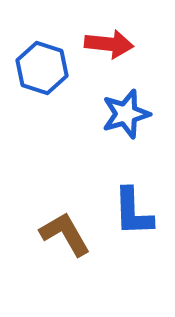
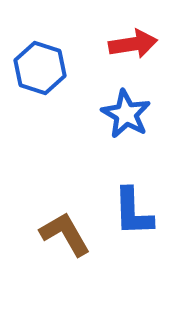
red arrow: moved 24 px right; rotated 15 degrees counterclockwise
blue hexagon: moved 2 px left
blue star: rotated 27 degrees counterclockwise
